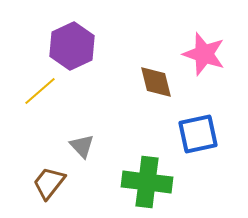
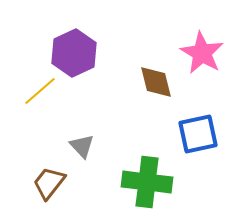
purple hexagon: moved 2 px right, 7 px down
pink star: moved 2 px left, 1 px up; rotated 12 degrees clockwise
